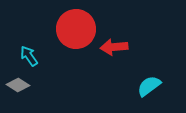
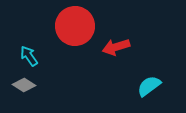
red circle: moved 1 px left, 3 px up
red arrow: moved 2 px right; rotated 12 degrees counterclockwise
gray diamond: moved 6 px right
